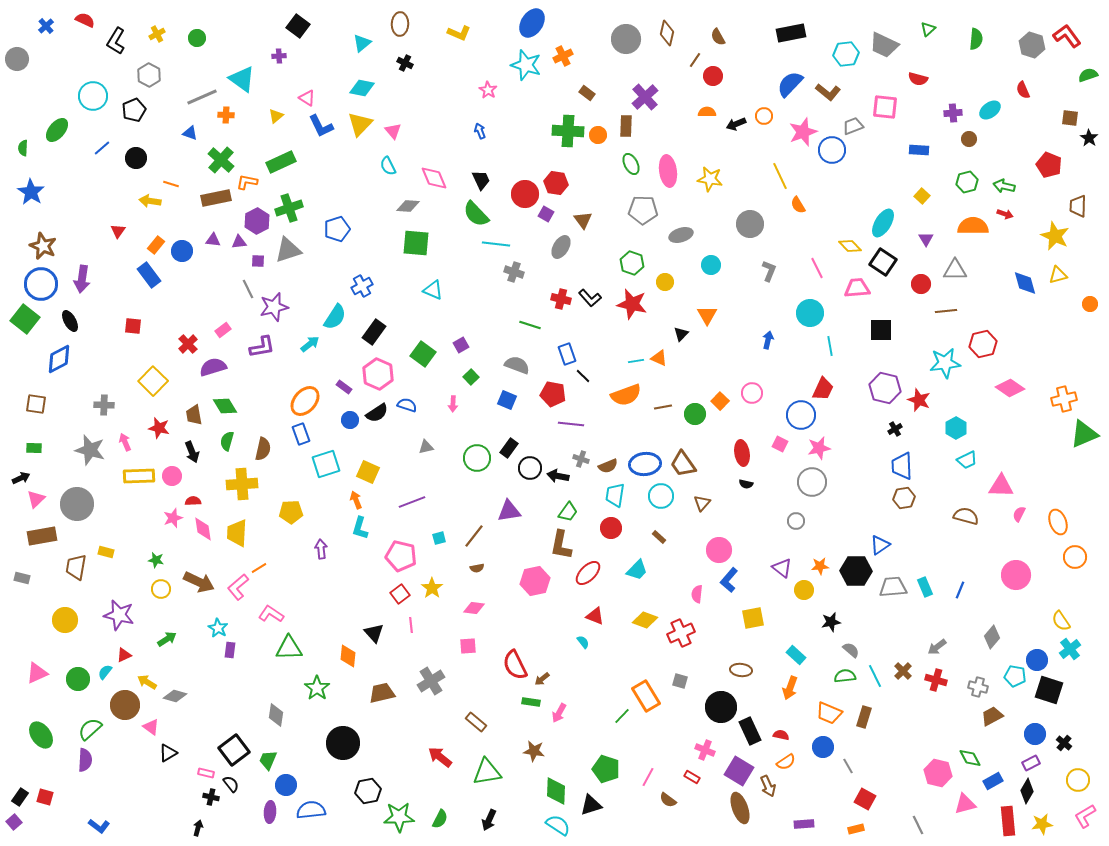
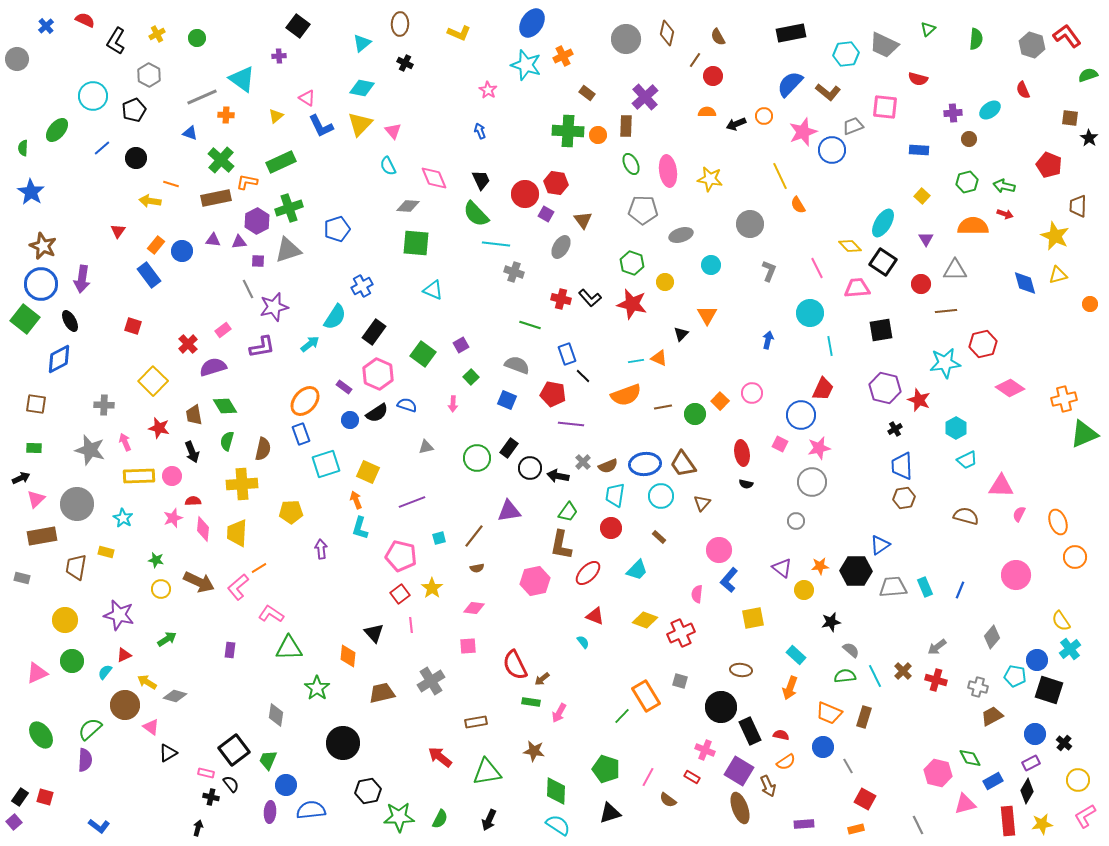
red square at (133, 326): rotated 12 degrees clockwise
black square at (881, 330): rotated 10 degrees counterclockwise
gray cross at (581, 459): moved 2 px right, 3 px down; rotated 28 degrees clockwise
pink diamond at (203, 529): rotated 15 degrees clockwise
cyan star at (218, 628): moved 95 px left, 110 px up
green circle at (78, 679): moved 6 px left, 18 px up
brown rectangle at (476, 722): rotated 50 degrees counterclockwise
black triangle at (591, 805): moved 19 px right, 8 px down
